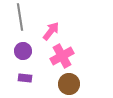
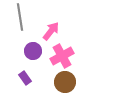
purple circle: moved 10 px right
purple rectangle: rotated 48 degrees clockwise
brown circle: moved 4 px left, 2 px up
